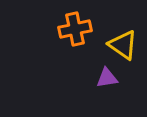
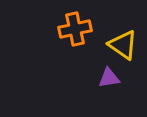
purple triangle: moved 2 px right
